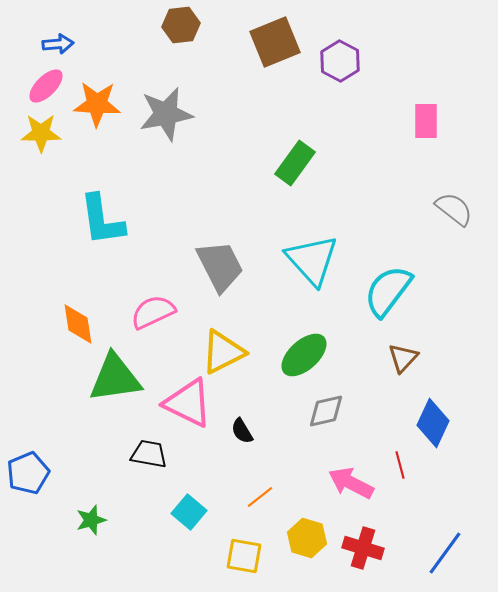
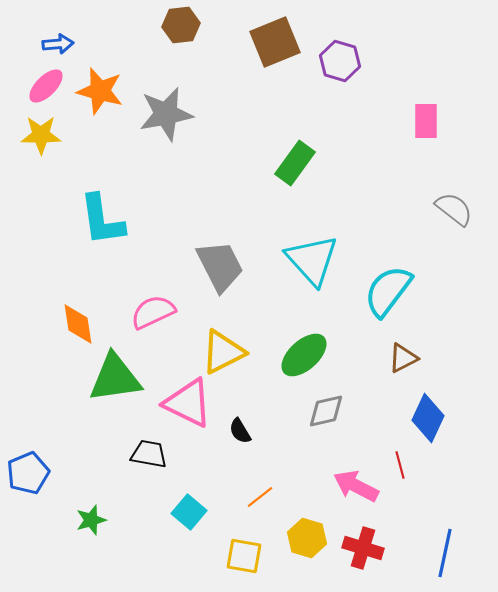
purple hexagon: rotated 12 degrees counterclockwise
orange star: moved 3 px right, 13 px up; rotated 12 degrees clockwise
yellow star: moved 2 px down
brown triangle: rotated 20 degrees clockwise
blue diamond: moved 5 px left, 5 px up
black semicircle: moved 2 px left
pink arrow: moved 5 px right, 3 px down
blue line: rotated 24 degrees counterclockwise
